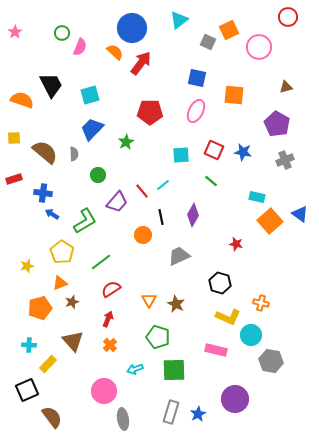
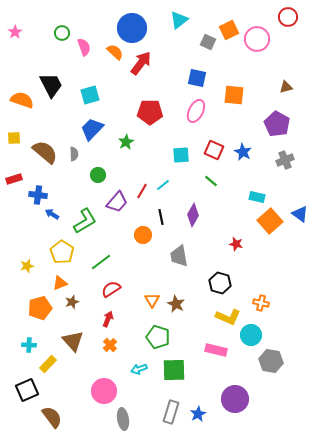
pink semicircle at (80, 47): moved 4 px right; rotated 42 degrees counterclockwise
pink circle at (259, 47): moved 2 px left, 8 px up
blue star at (243, 152): rotated 18 degrees clockwise
red line at (142, 191): rotated 70 degrees clockwise
blue cross at (43, 193): moved 5 px left, 2 px down
gray trapezoid at (179, 256): rotated 75 degrees counterclockwise
orange triangle at (149, 300): moved 3 px right
cyan arrow at (135, 369): moved 4 px right
